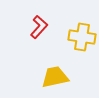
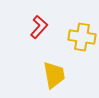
yellow trapezoid: moved 1 px left, 2 px up; rotated 92 degrees clockwise
